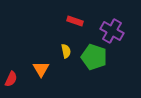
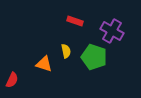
orange triangle: moved 3 px right, 5 px up; rotated 42 degrees counterclockwise
red semicircle: moved 1 px right, 1 px down
